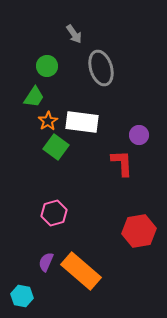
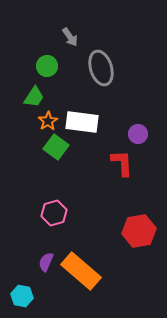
gray arrow: moved 4 px left, 3 px down
purple circle: moved 1 px left, 1 px up
